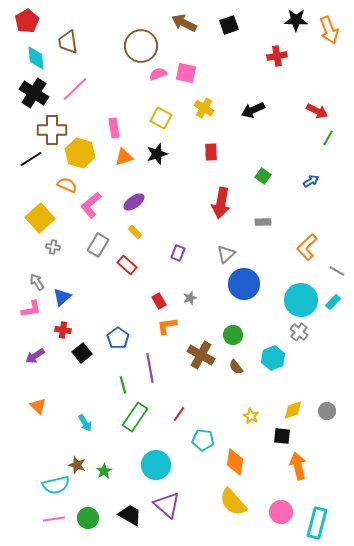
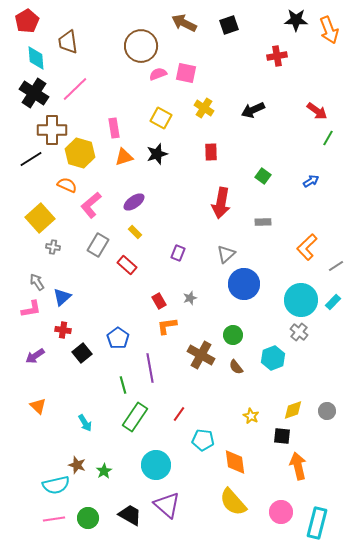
red arrow at (317, 111): rotated 10 degrees clockwise
gray line at (337, 271): moved 1 px left, 5 px up; rotated 63 degrees counterclockwise
orange diamond at (235, 462): rotated 16 degrees counterclockwise
